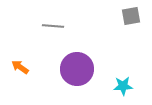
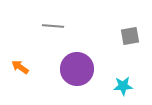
gray square: moved 1 px left, 20 px down
